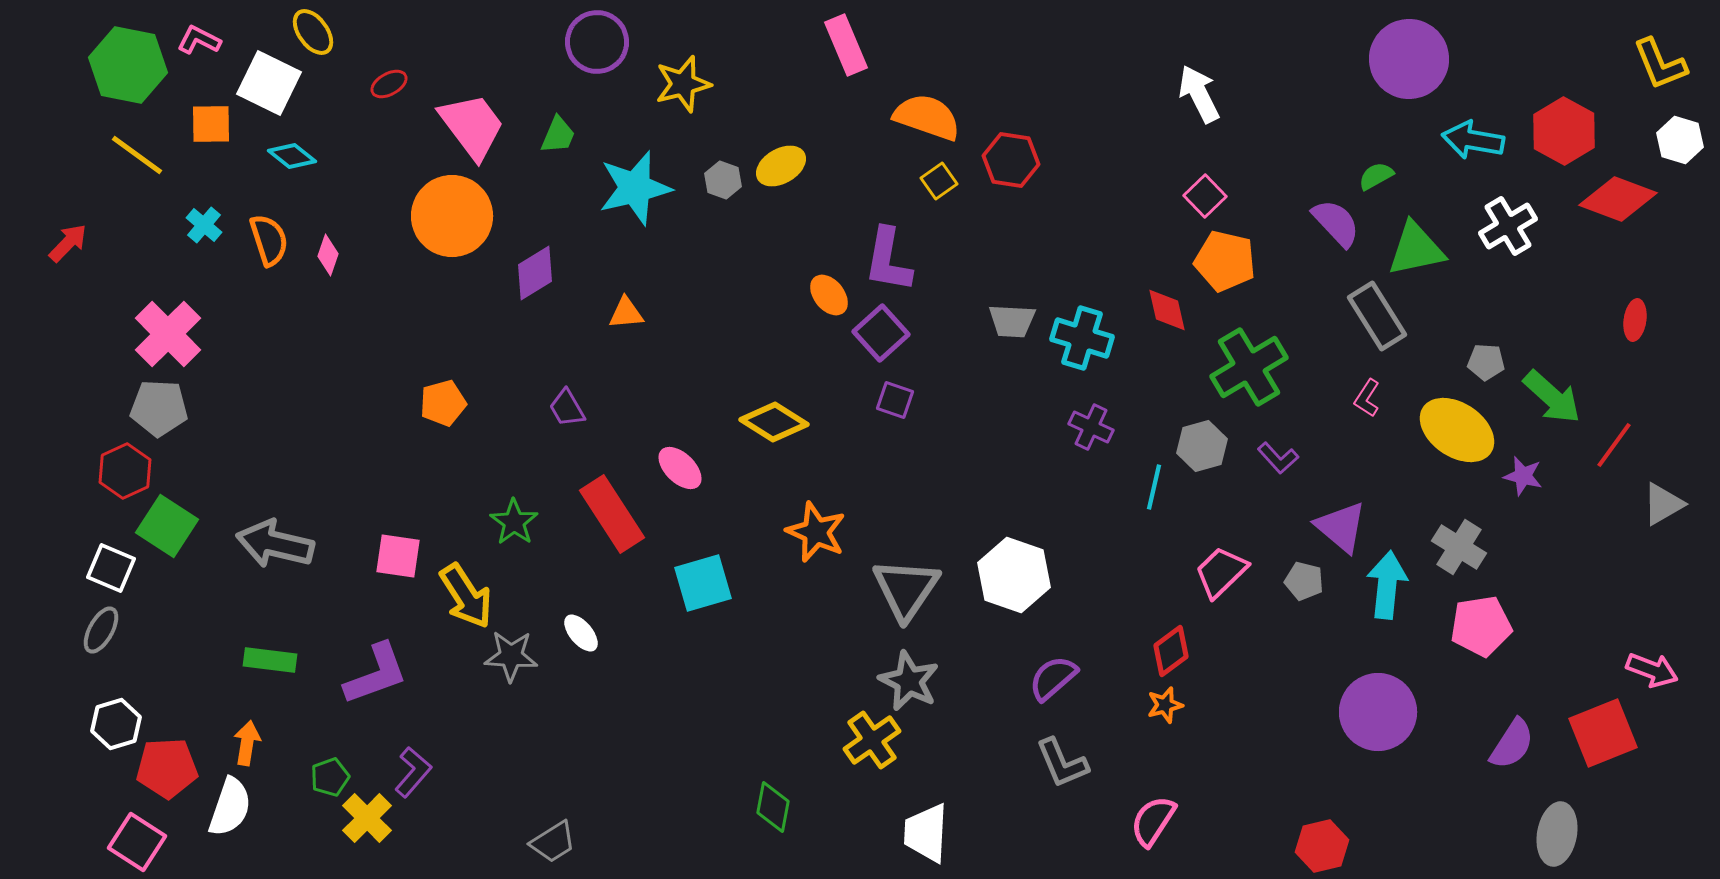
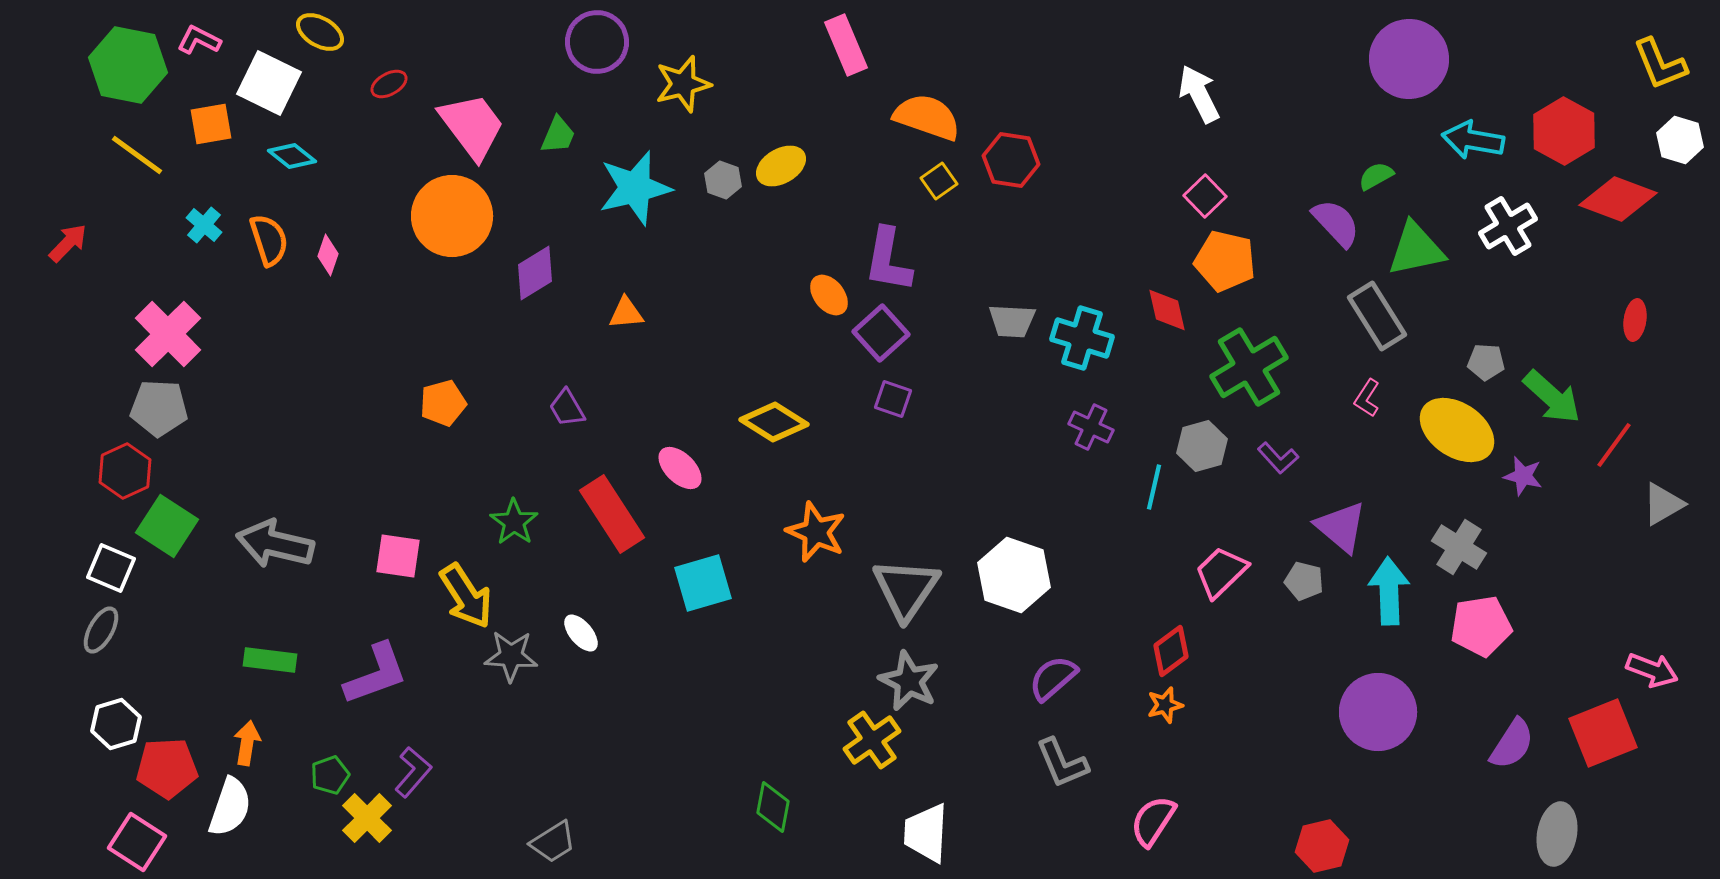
yellow ellipse at (313, 32): moved 7 px right; rotated 24 degrees counterclockwise
orange square at (211, 124): rotated 9 degrees counterclockwise
purple square at (895, 400): moved 2 px left, 1 px up
cyan arrow at (1387, 585): moved 2 px right, 6 px down; rotated 8 degrees counterclockwise
green pentagon at (330, 777): moved 2 px up
